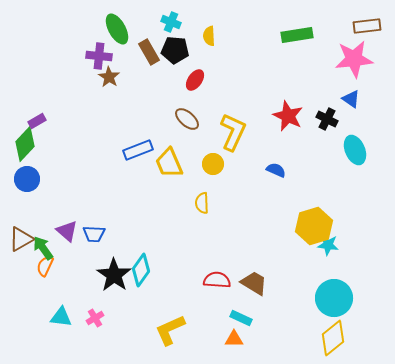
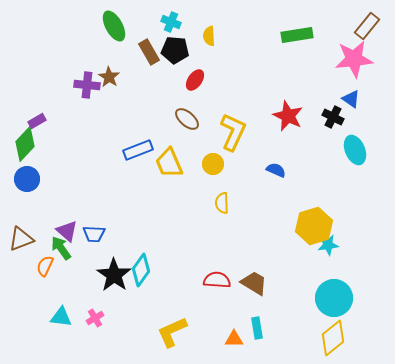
brown rectangle at (367, 26): rotated 44 degrees counterclockwise
green ellipse at (117, 29): moved 3 px left, 3 px up
purple cross at (99, 56): moved 12 px left, 29 px down
black cross at (327, 119): moved 6 px right, 2 px up
yellow semicircle at (202, 203): moved 20 px right
brown triangle at (21, 239): rotated 8 degrees clockwise
cyan star at (328, 245): rotated 15 degrees counterclockwise
green arrow at (43, 248): moved 18 px right
cyan rectangle at (241, 318): moved 16 px right, 10 px down; rotated 55 degrees clockwise
yellow L-shape at (170, 330): moved 2 px right, 2 px down
